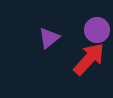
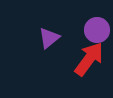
red arrow: rotated 6 degrees counterclockwise
